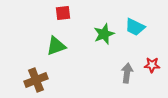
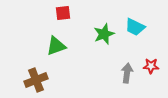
red star: moved 1 px left, 1 px down
